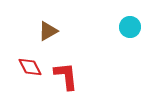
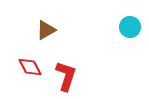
brown triangle: moved 2 px left, 1 px up
red L-shape: rotated 24 degrees clockwise
